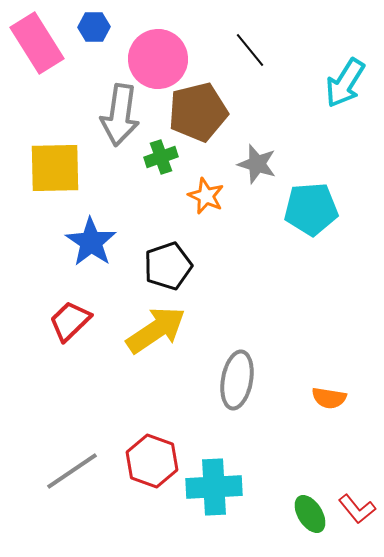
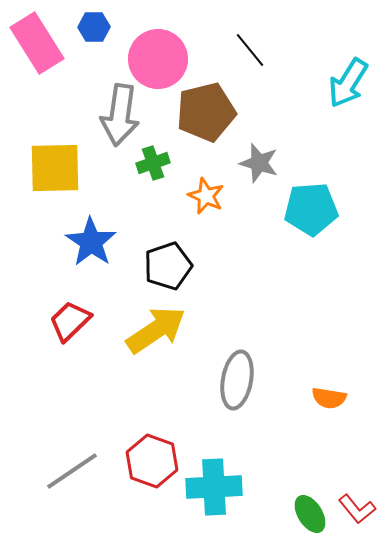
cyan arrow: moved 3 px right
brown pentagon: moved 8 px right
green cross: moved 8 px left, 6 px down
gray star: moved 2 px right, 1 px up
